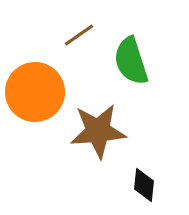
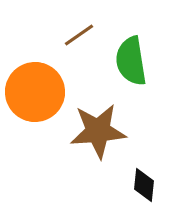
green semicircle: rotated 9 degrees clockwise
